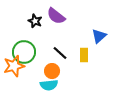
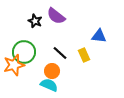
blue triangle: rotated 49 degrees clockwise
yellow rectangle: rotated 24 degrees counterclockwise
orange star: moved 1 px up
cyan semicircle: rotated 150 degrees counterclockwise
